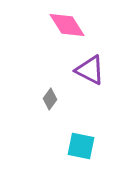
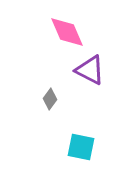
pink diamond: moved 7 px down; rotated 9 degrees clockwise
cyan square: moved 1 px down
